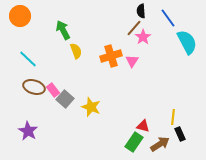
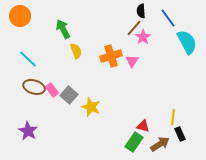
green arrow: moved 1 px up
pink rectangle: moved 1 px left
gray square: moved 4 px right, 4 px up
